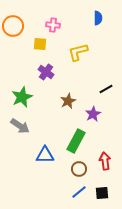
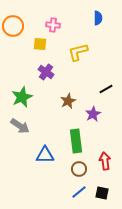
green rectangle: rotated 35 degrees counterclockwise
black square: rotated 16 degrees clockwise
